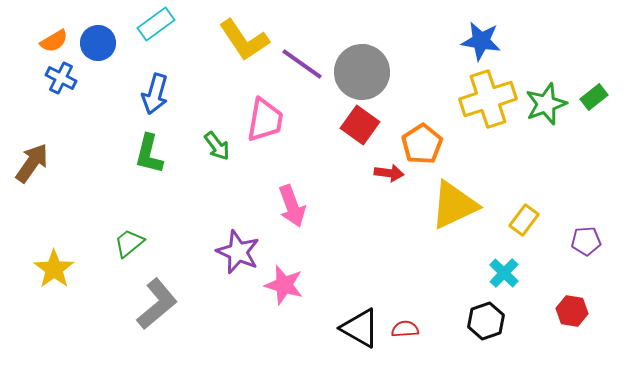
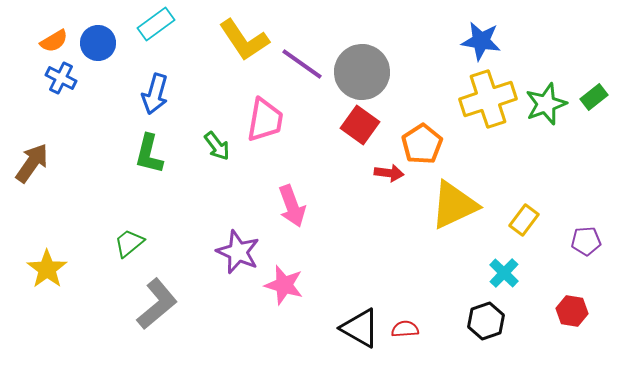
yellow star: moved 7 px left
